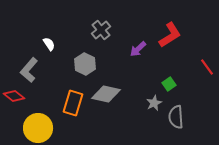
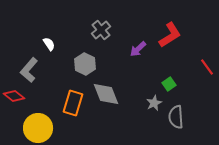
gray diamond: rotated 56 degrees clockwise
